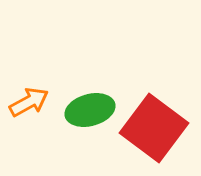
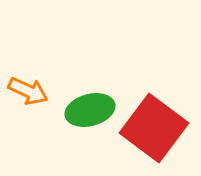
orange arrow: moved 1 px left, 11 px up; rotated 54 degrees clockwise
